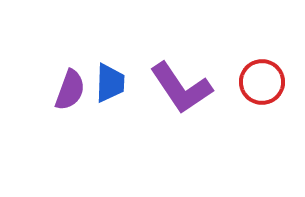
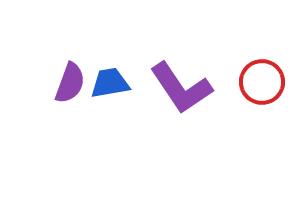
blue trapezoid: rotated 102 degrees counterclockwise
purple semicircle: moved 7 px up
